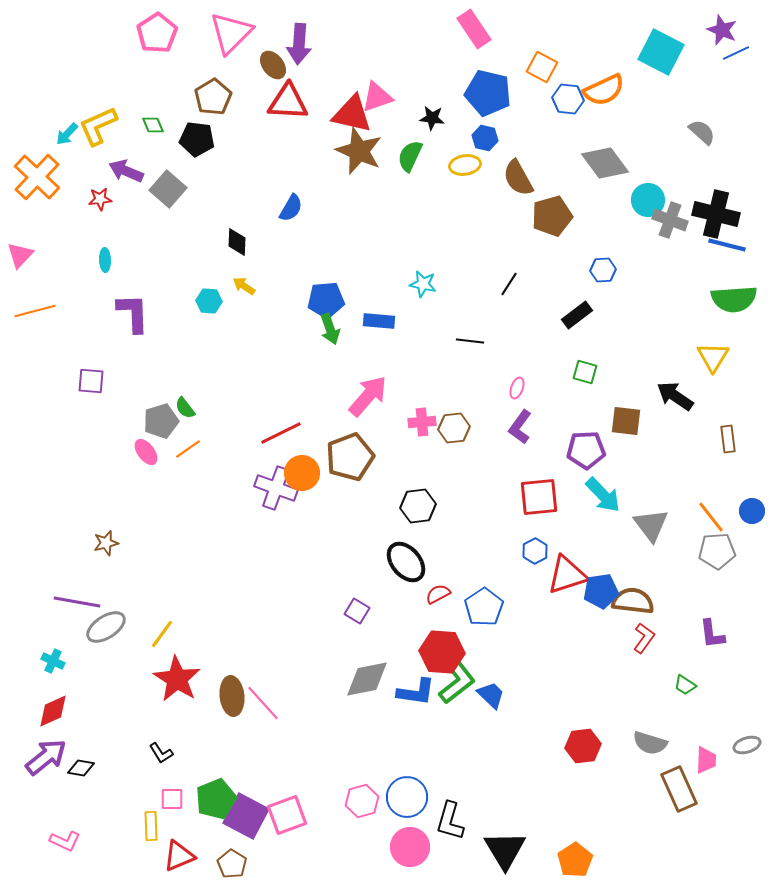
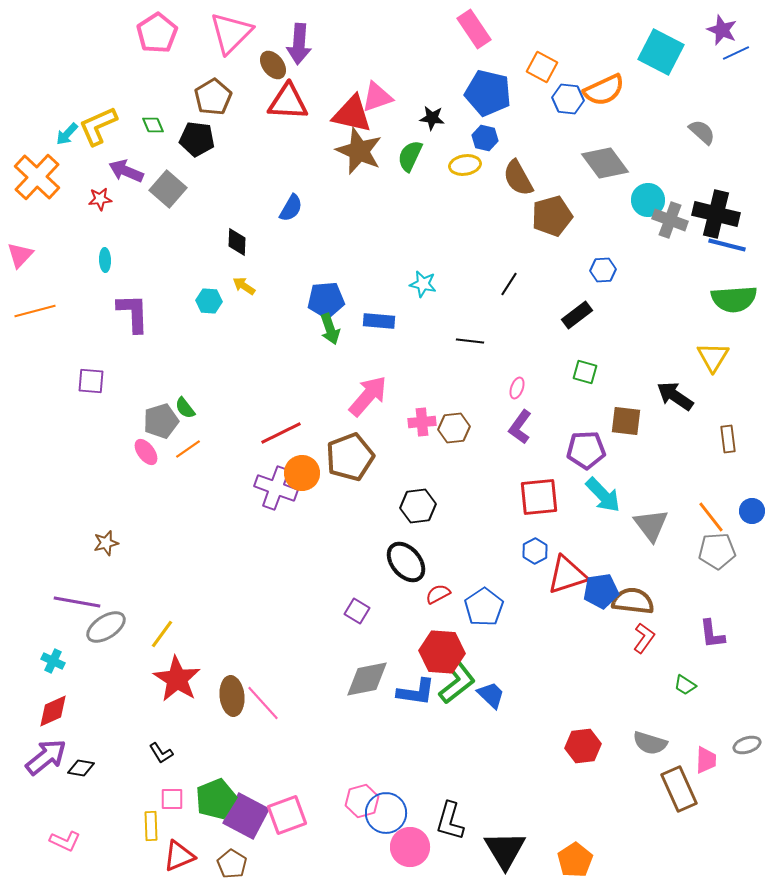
blue circle at (407, 797): moved 21 px left, 16 px down
